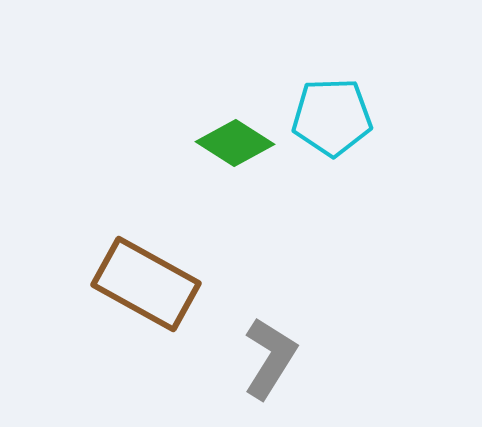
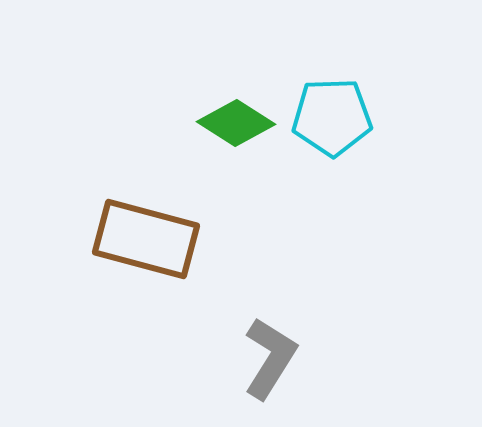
green diamond: moved 1 px right, 20 px up
brown rectangle: moved 45 px up; rotated 14 degrees counterclockwise
